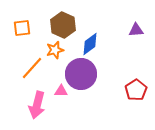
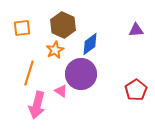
orange star: rotated 12 degrees counterclockwise
orange line: moved 3 px left, 5 px down; rotated 25 degrees counterclockwise
pink triangle: rotated 32 degrees clockwise
